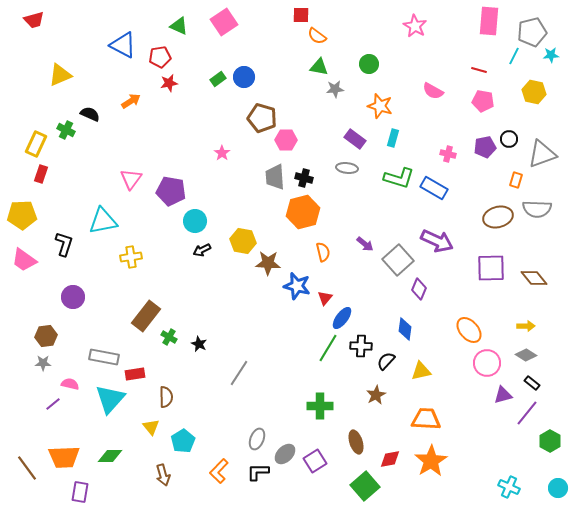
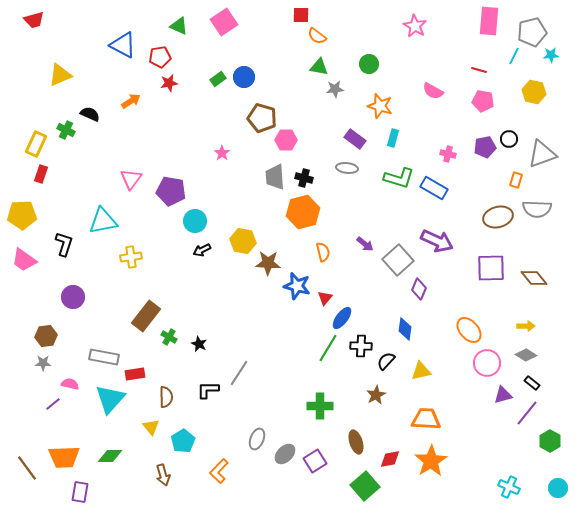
black L-shape at (258, 472): moved 50 px left, 82 px up
